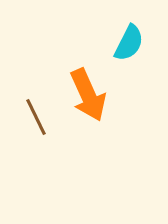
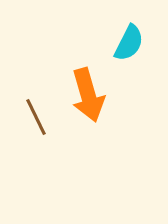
orange arrow: rotated 8 degrees clockwise
